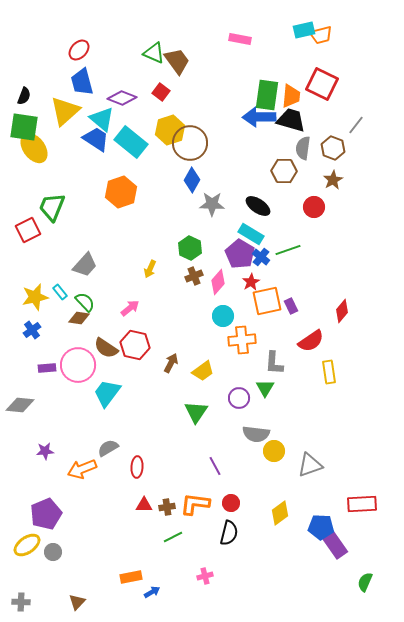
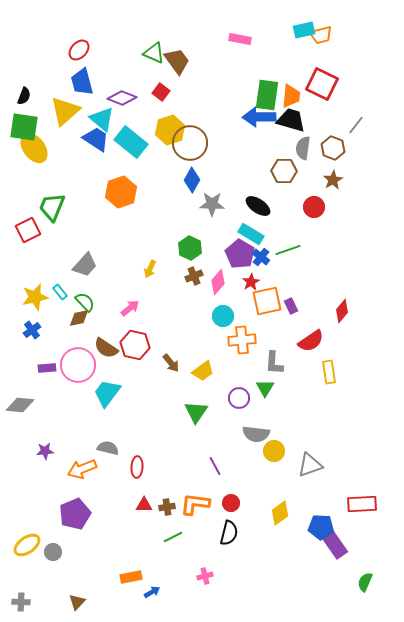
brown diamond at (79, 318): rotated 20 degrees counterclockwise
brown arrow at (171, 363): rotated 114 degrees clockwise
gray semicircle at (108, 448): rotated 45 degrees clockwise
purple pentagon at (46, 514): moved 29 px right
